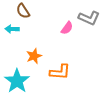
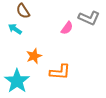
cyan arrow: moved 3 px right; rotated 32 degrees clockwise
